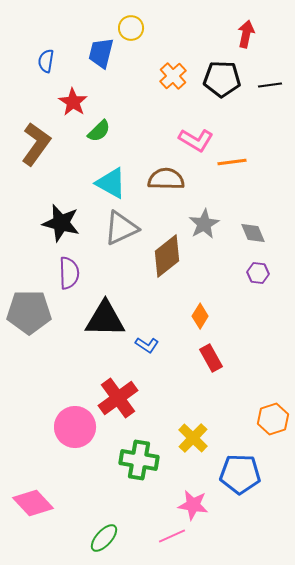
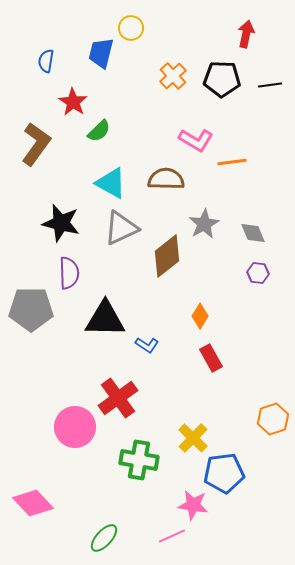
gray pentagon: moved 2 px right, 3 px up
blue pentagon: moved 16 px left, 1 px up; rotated 9 degrees counterclockwise
